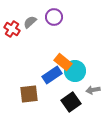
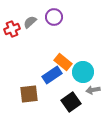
red cross: rotated 35 degrees clockwise
cyan circle: moved 8 px right, 1 px down
